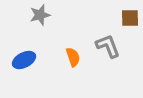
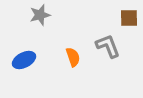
brown square: moved 1 px left
